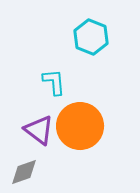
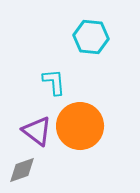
cyan hexagon: rotated 16 degrees counterclockwise
purple triangle: moved 2 px left, 1 px down
gray diamond: moved 2 px left, 2 px up
